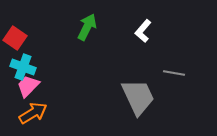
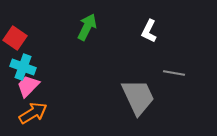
white L-shape: moved 6 px right; rotated 15 degrees counterclockwise
